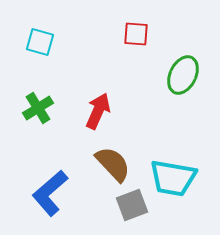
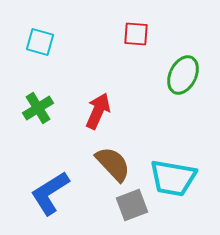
blue L-shape: rotated 9 degrees clockwise
